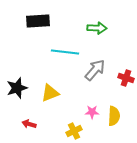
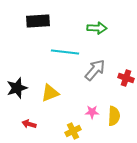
yellow cross: moved 1 px left
